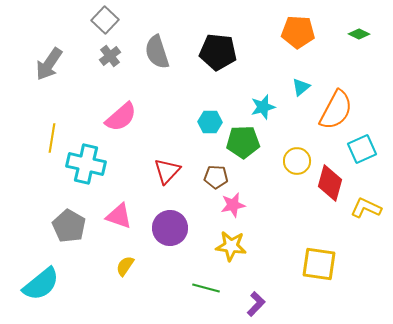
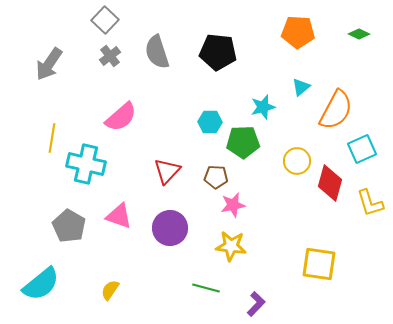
yellow L-shape: moved 4 px right, 5 px up; rotated 132 degrees counterclockwise
yellow semicircle: moved 15 px left, 24 px down
